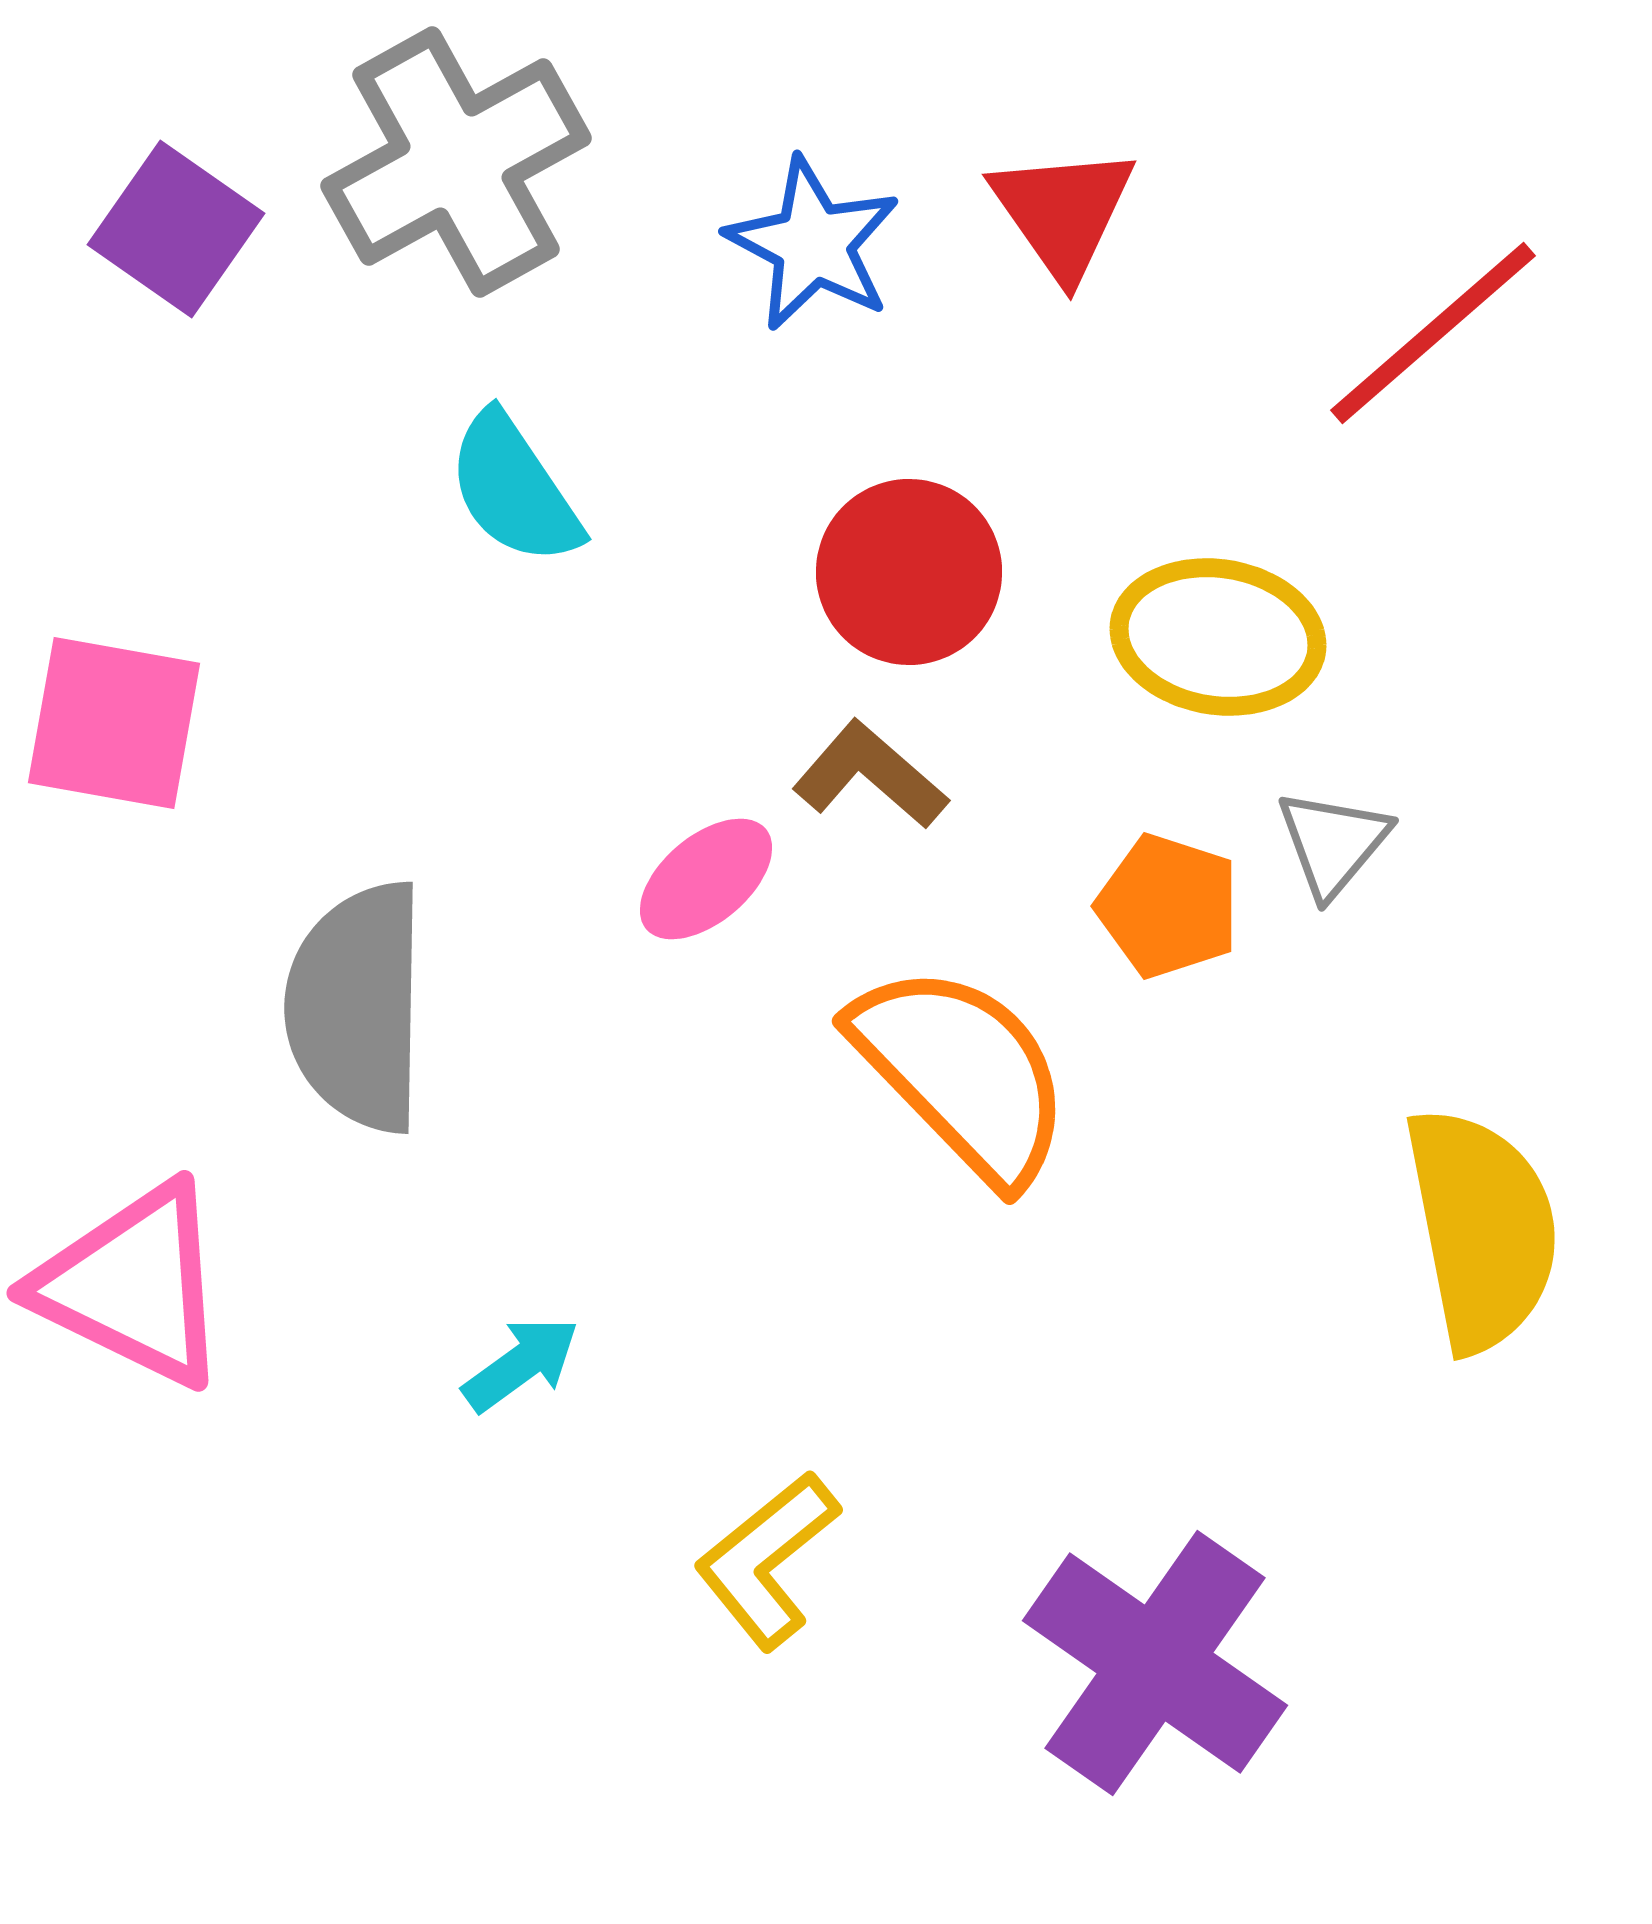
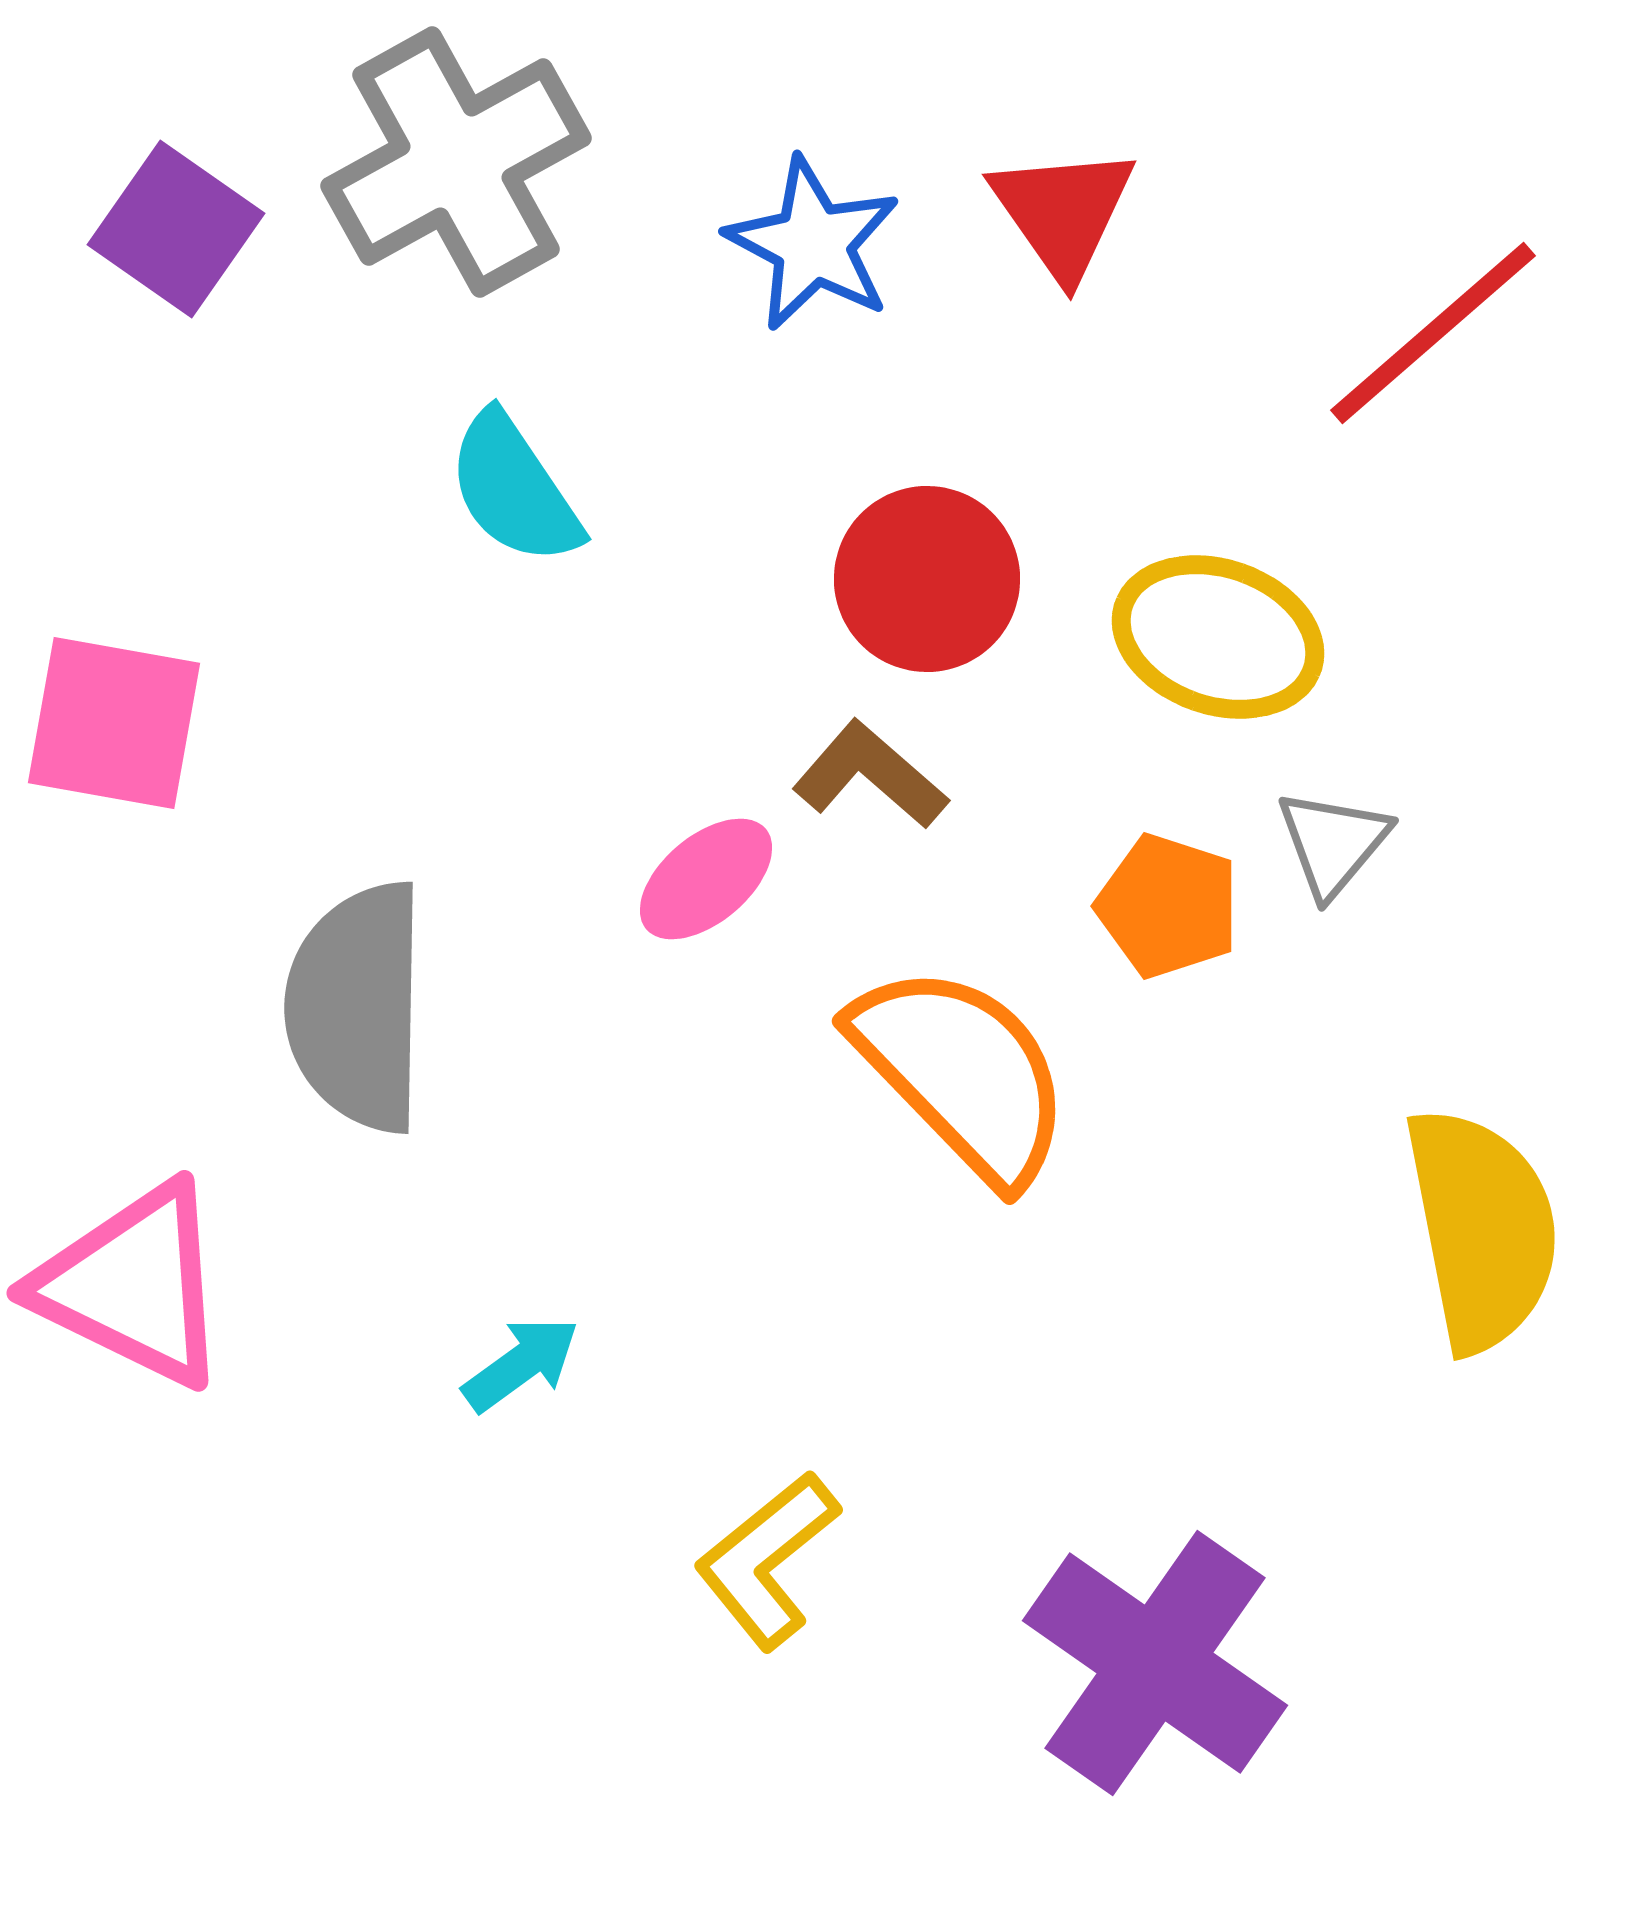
red circle: moved 18 px right, 7 px down
yellow ellipse: rotated 10 degrees clockwise
